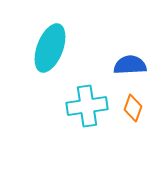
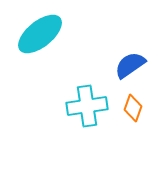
cyan ellipse: moved 10 px left, 14 px up; rotated 30 degrees clockwise
blue semicircle: rotated 32 degrees counterclockwise
